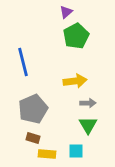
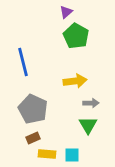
green pentagon: rotated 15 degrees counterclockwise
gray arrow: moved 3 px right
gray pentagon: rotated 24 degrees counterclockwise
brown rectangle: rotated 40 degrees counterclockwise
cyan square: moved 4 px left, 4 px down
